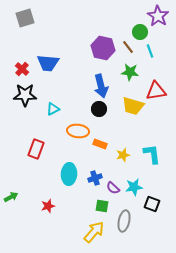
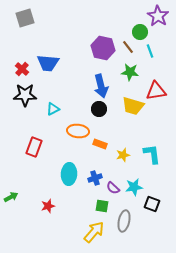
red rectangle: moved 2 px left, 2 px up
